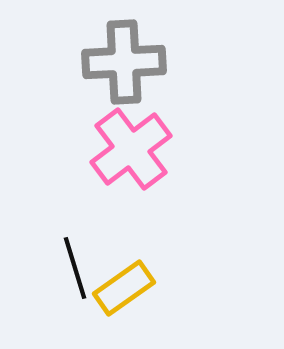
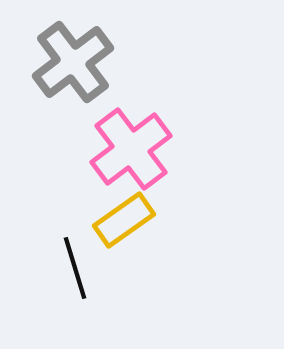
gray cross: moved 51 px left; rotated 34 degrees counterclockwise
yellow rectangle: moved 68 px up
